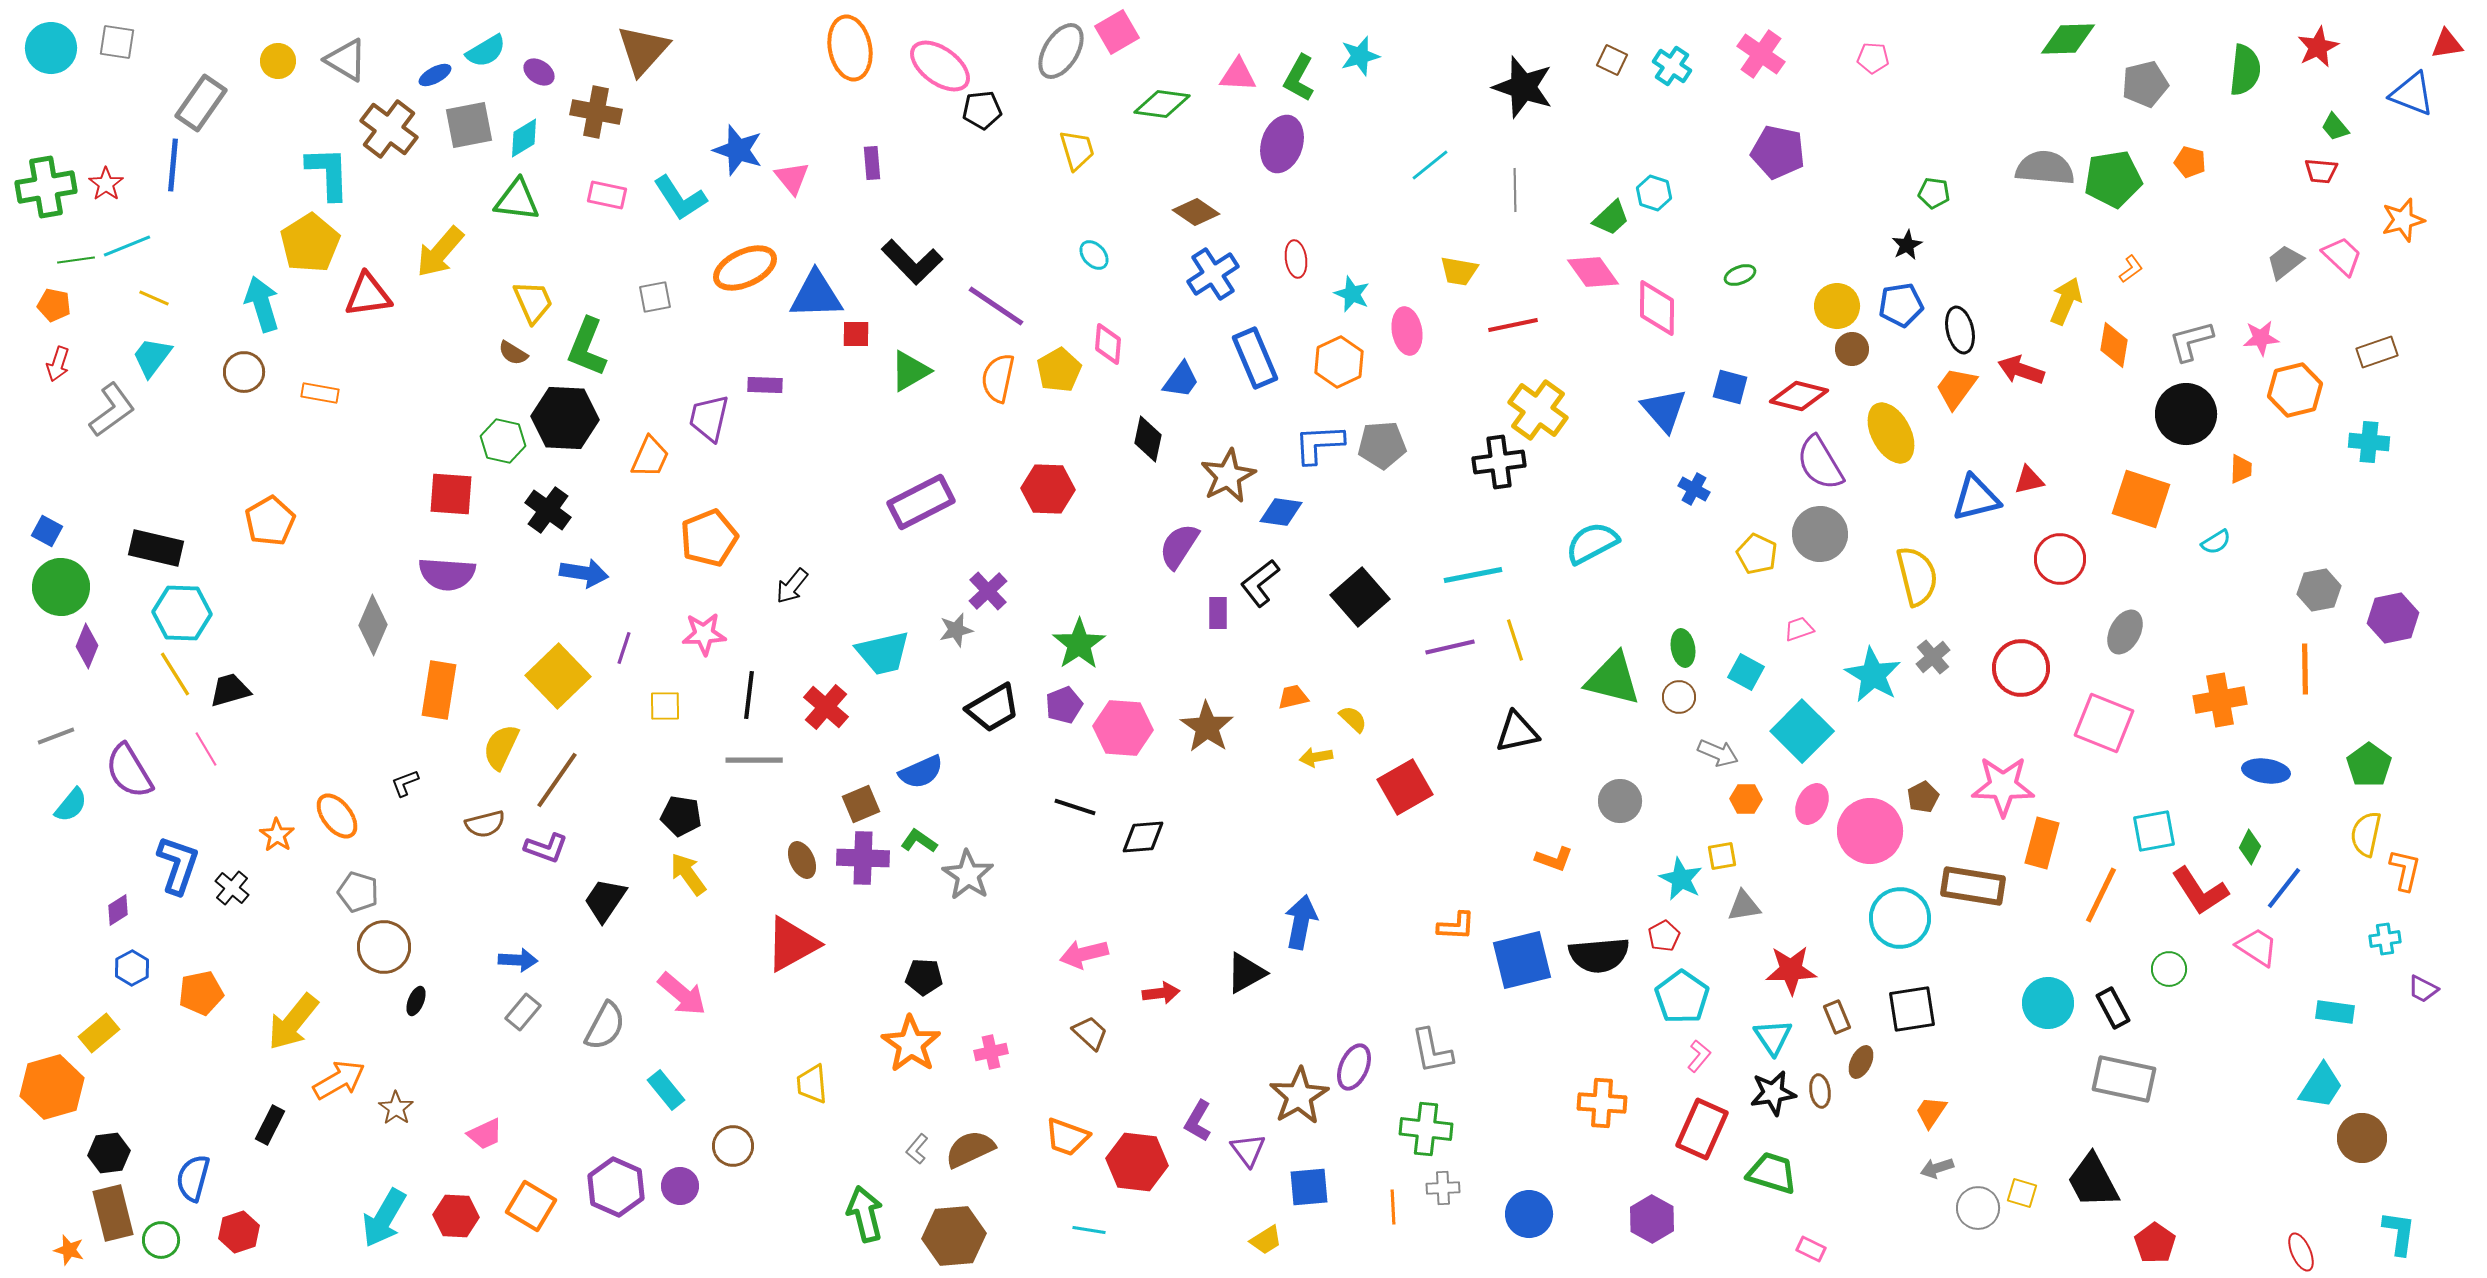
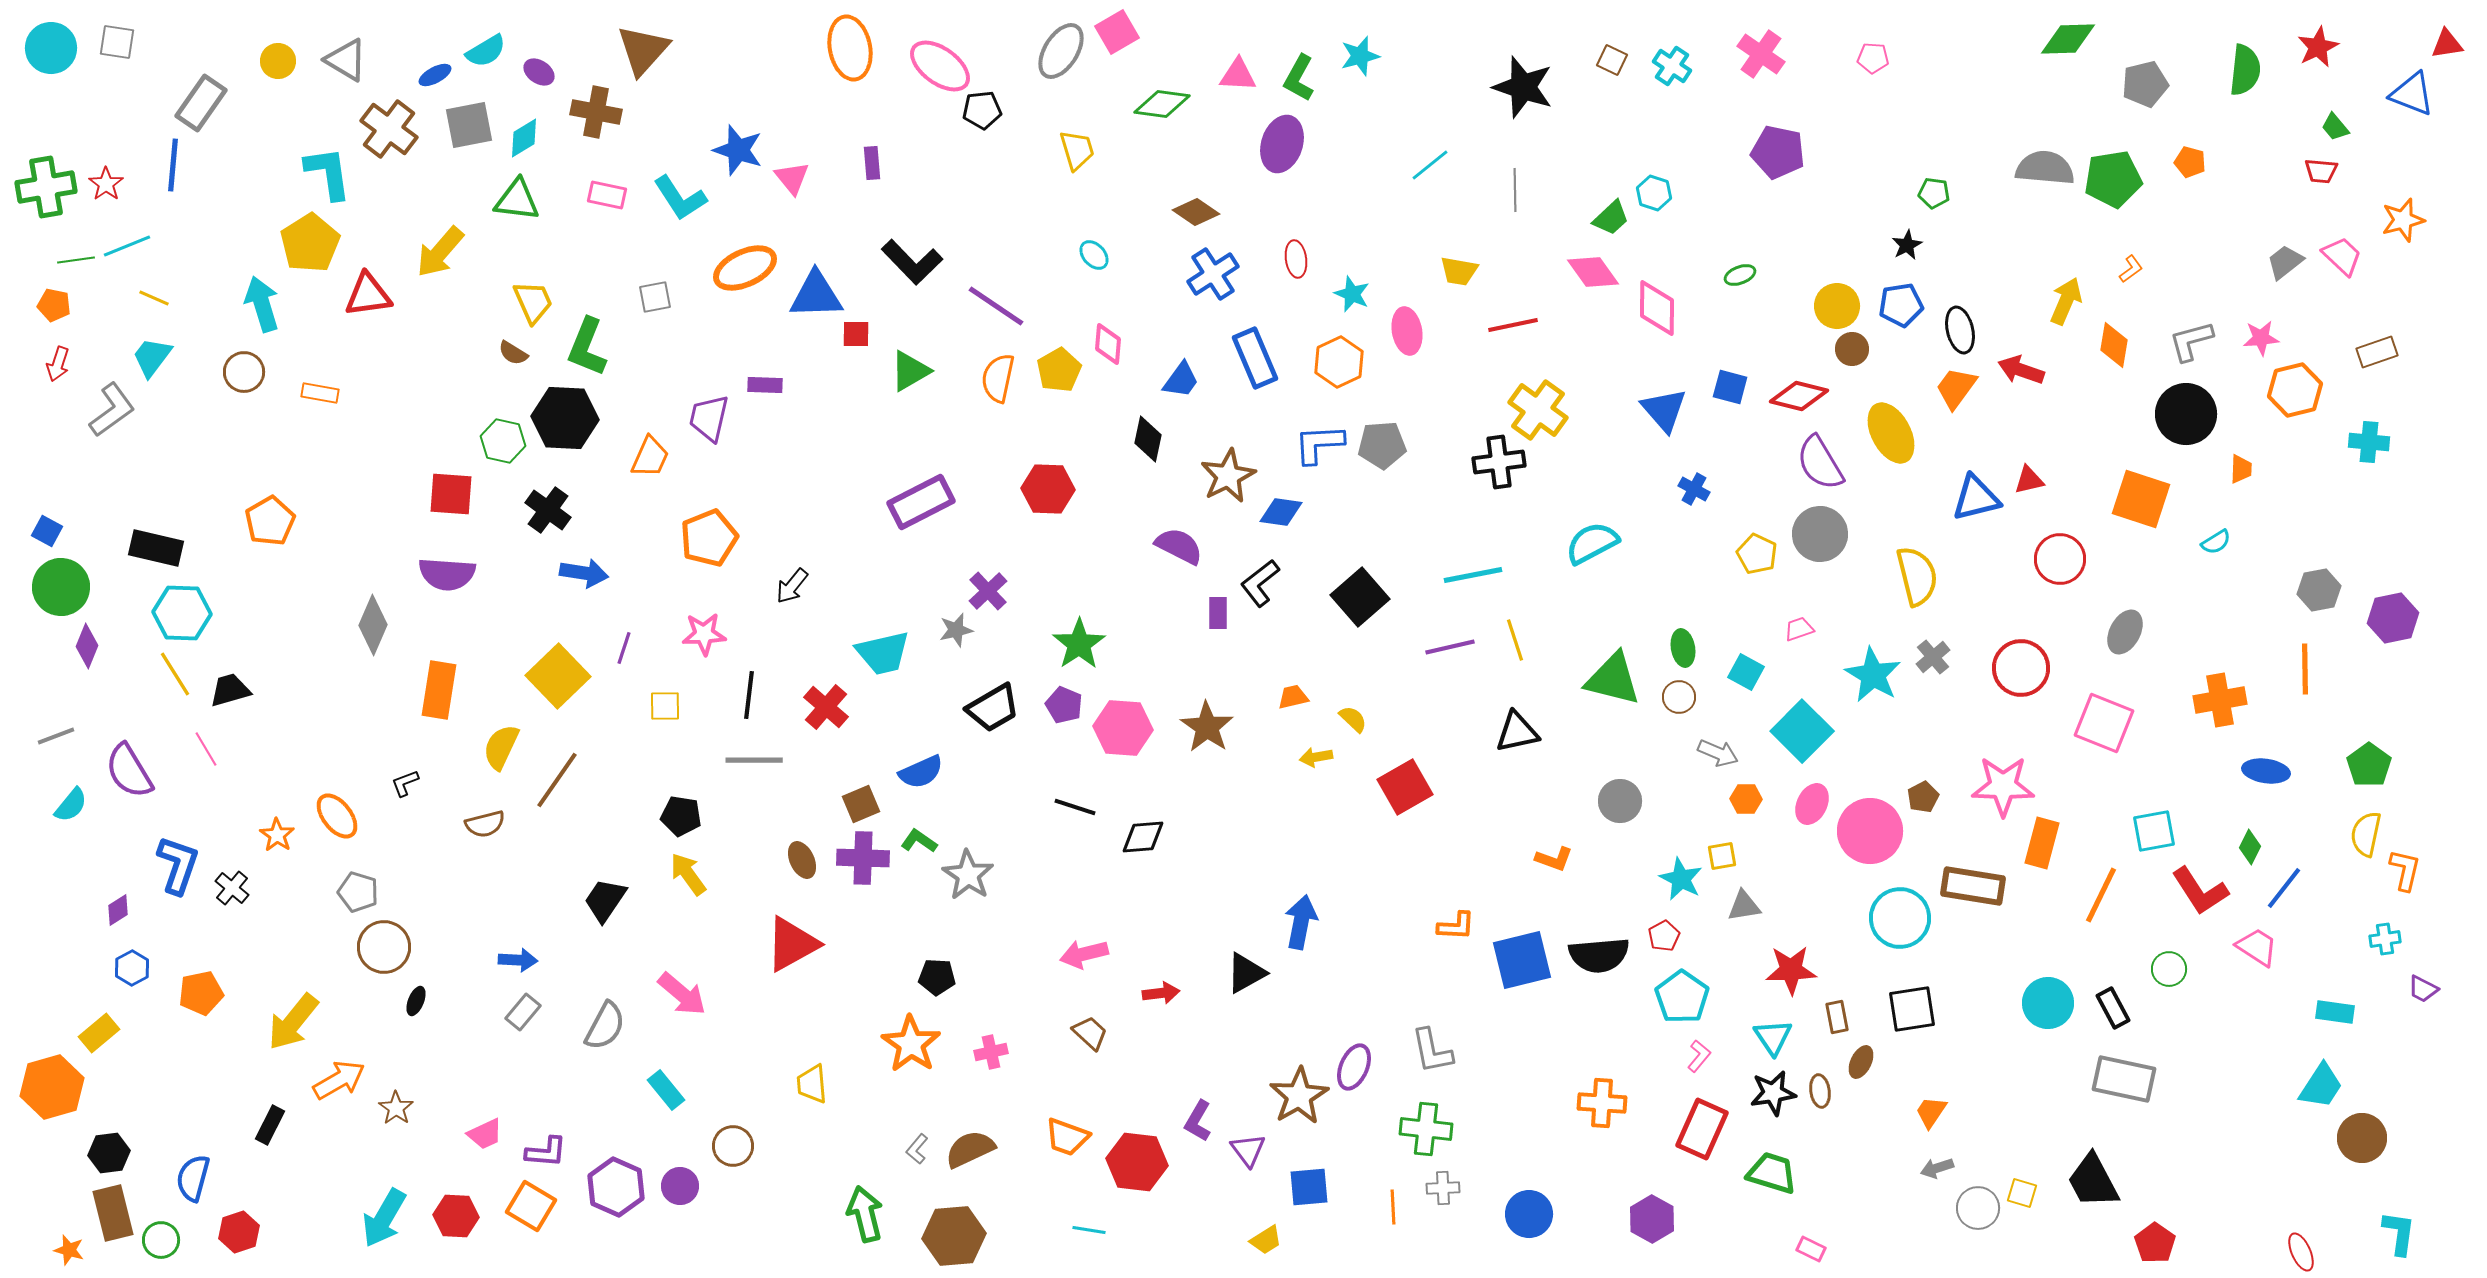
cyan L-shape at (328, 173): rotated 6 degrees counterclockwise
purple semicircle at (1179, 546): rotated 84 degrees clockwise
purple pentagon at (1064, 705): rotated 27 degrees counterclockwise
purple L-shape at (546, 848): moved 304 px down; rotated 15 degrees counterclockwise
black pentagon at (924, 977): moved 13 px right
brown rectangle at (1837, 1017): rotated 12 degrees clockwise
